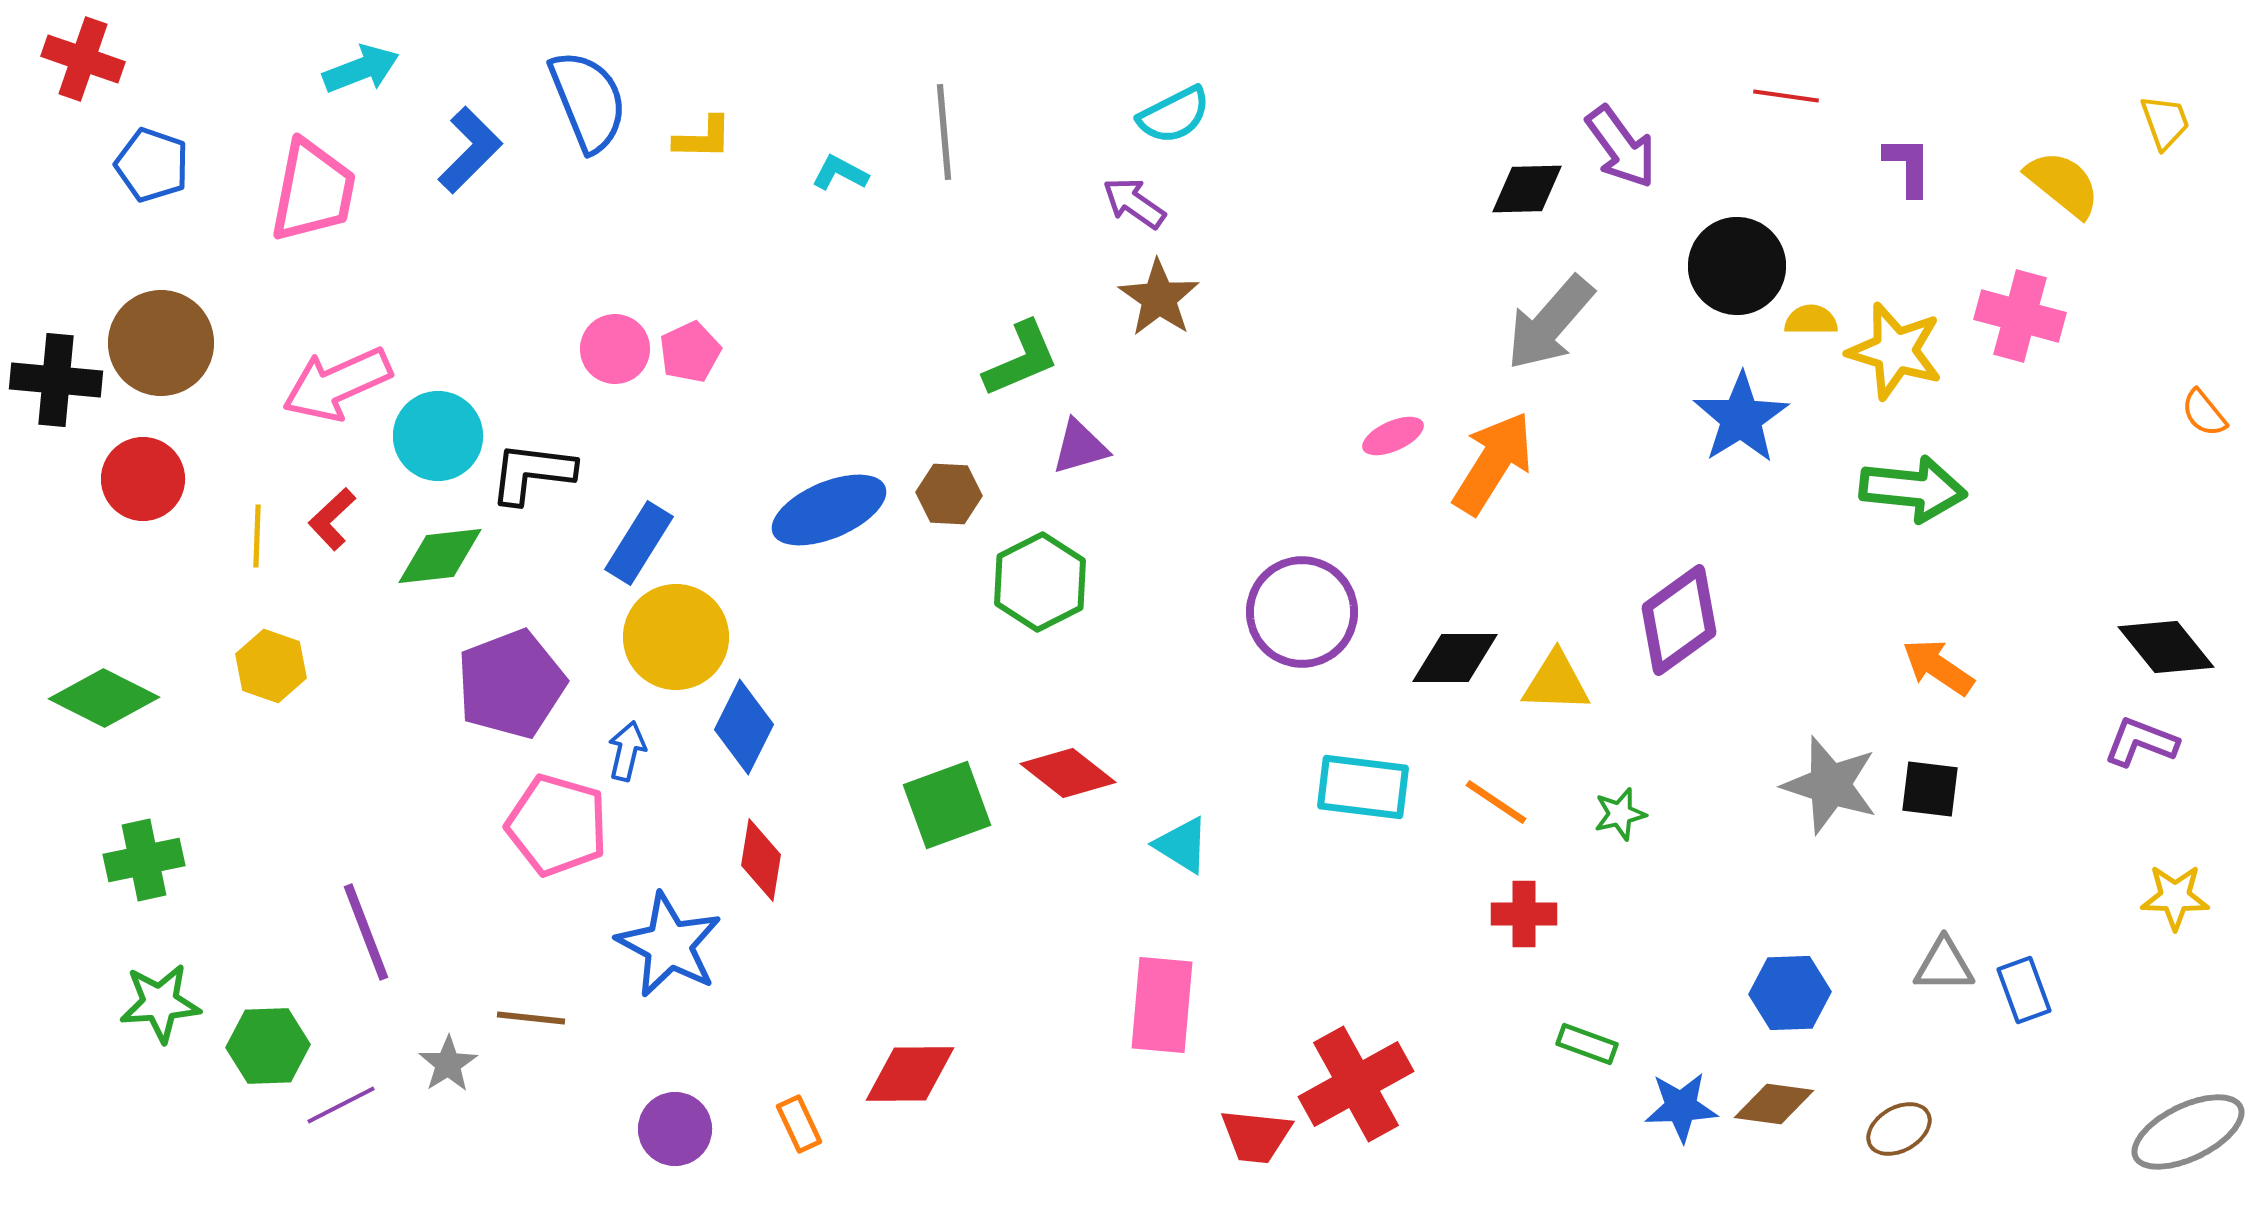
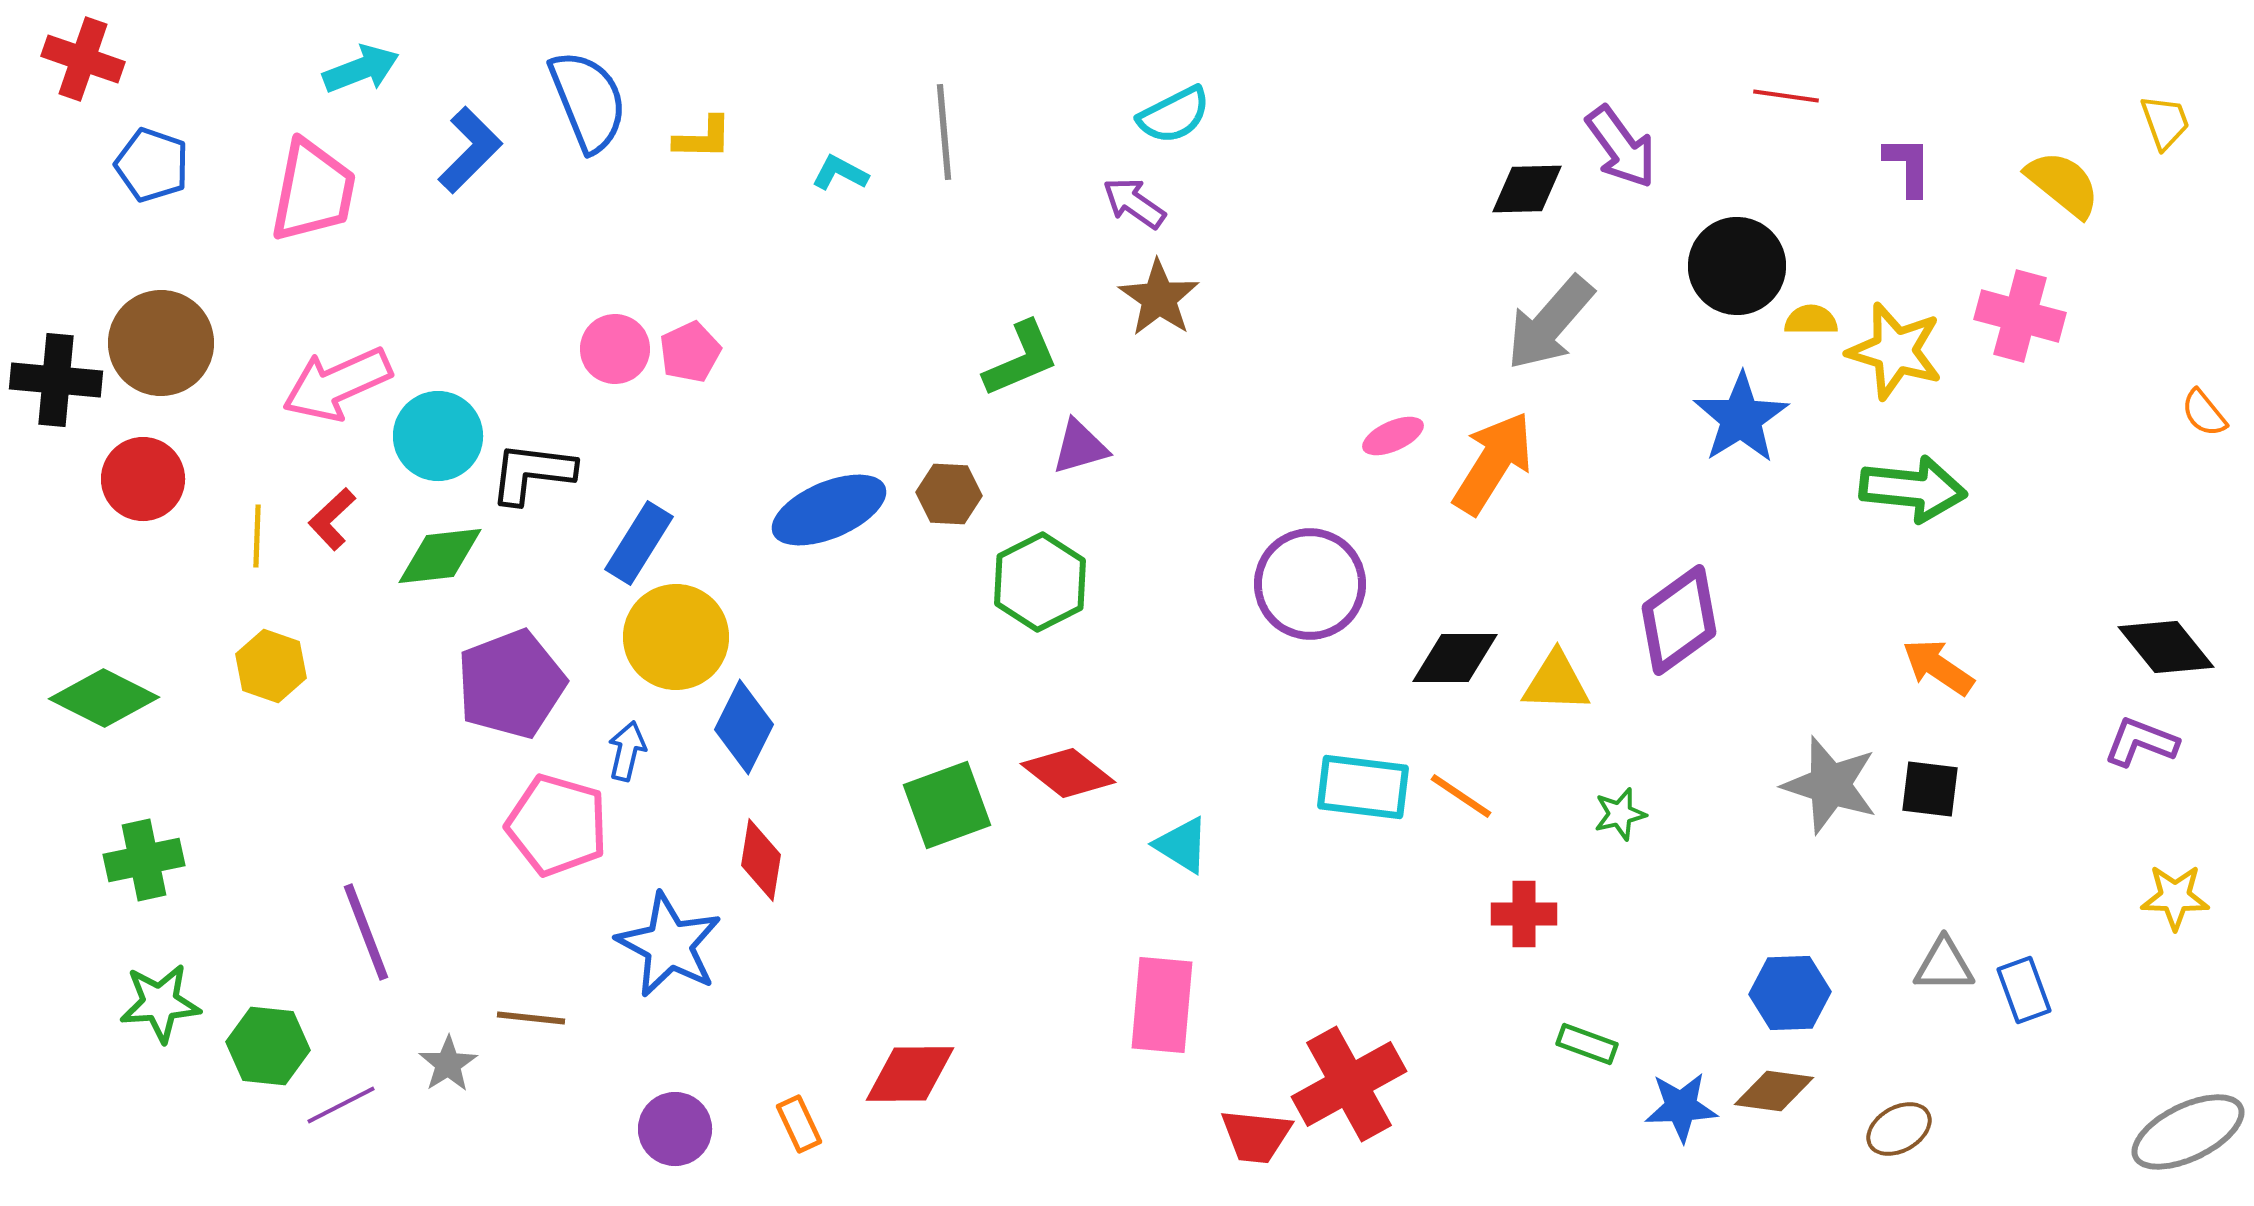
purple circle at (1302, 612): moved 8 px right, 28 px up
orange line at (1496, 802): moved 35 px left, 6 px up
green hexagon at (268, 1046): rotated 8 degrees clockwise
red cross at (1356, 1084): moved 7 px left
brown diamond at (1774, 1104): moved 13 px up
